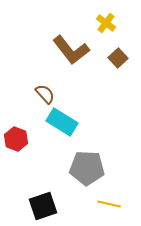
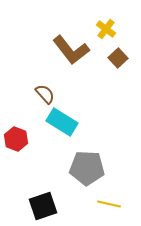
yellow cross: moved 6 px down
